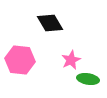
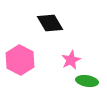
pink hexagon: rotated 20 degrees clockwise
green ellipse: moved 1 px left, 2 px down
